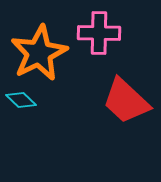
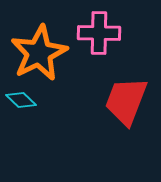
red trapezoid: rotated 68 degrees clockwise
